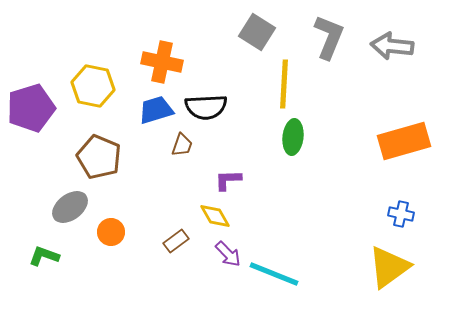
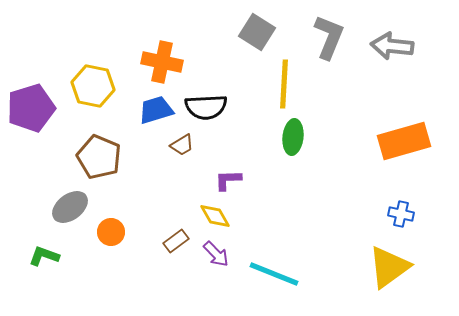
brown trapezoid: rotated 40 degrees clockwise
purple arrow: moved 12 px left
